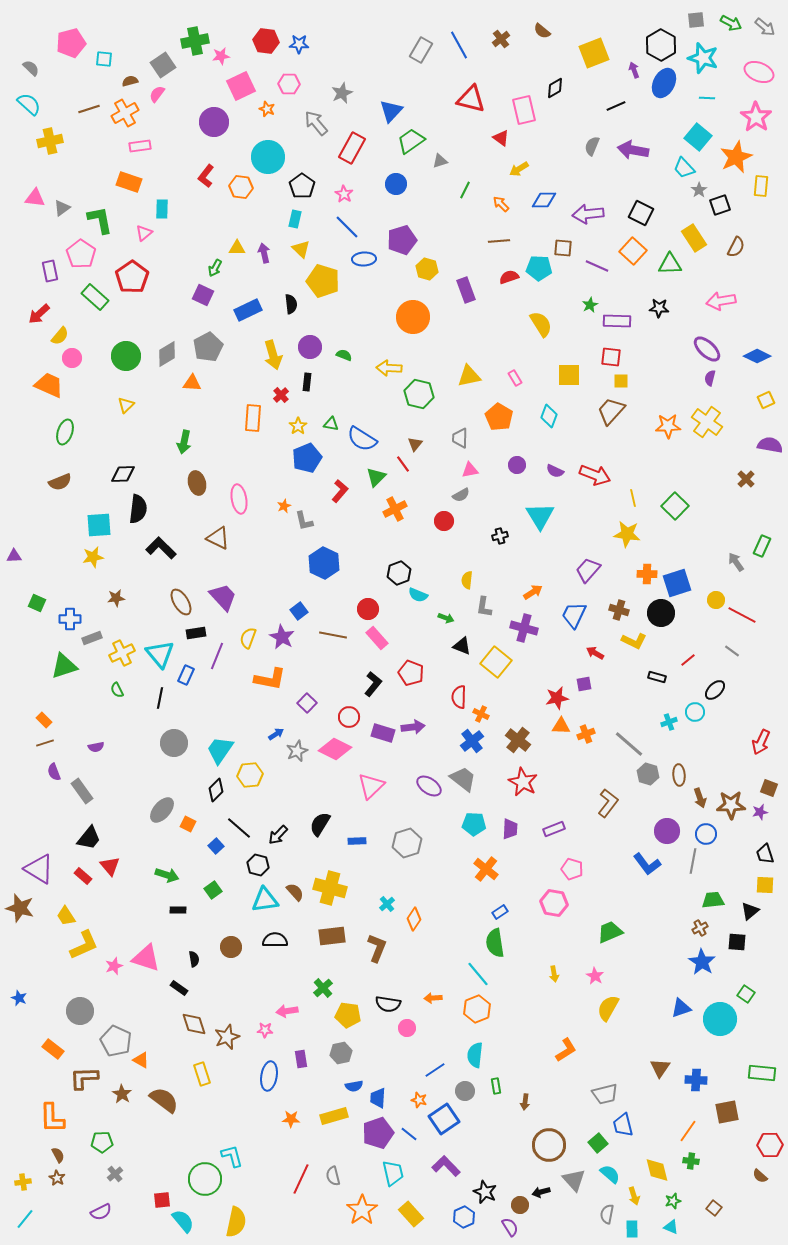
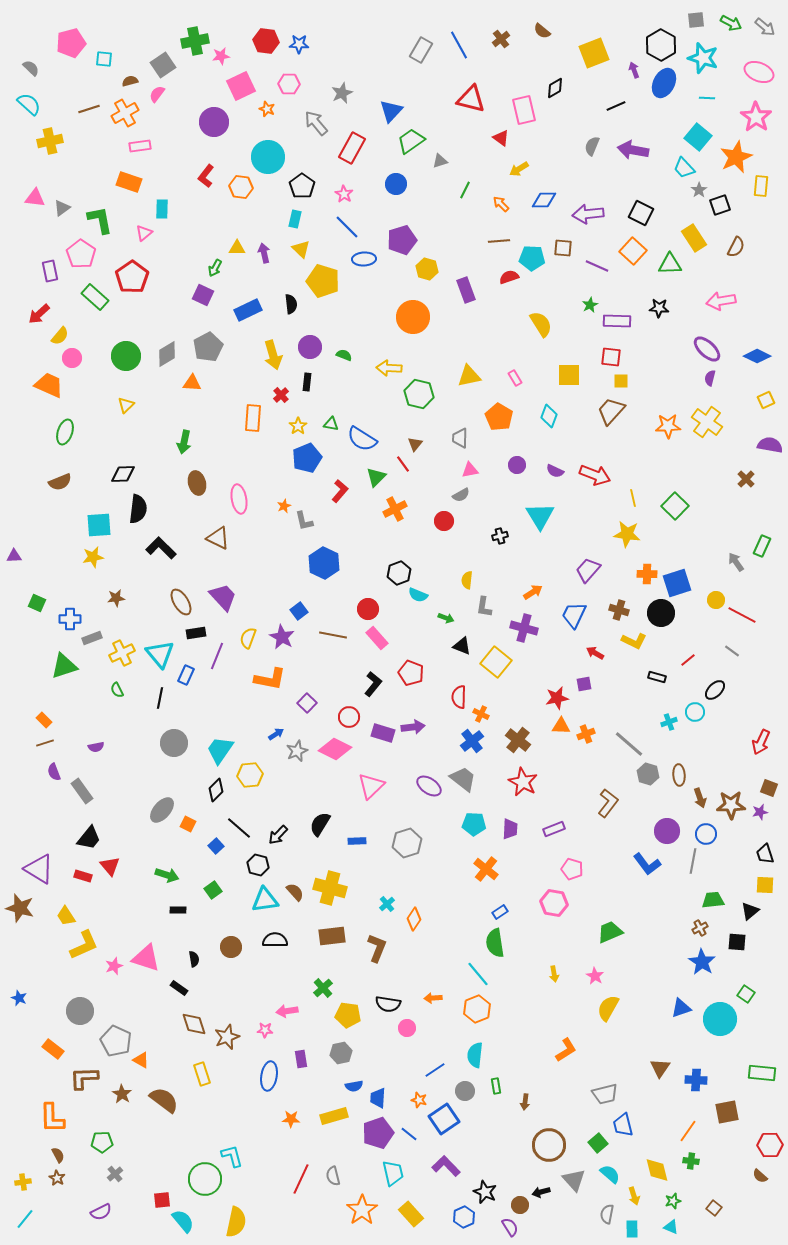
cyan pentagon at (539, 268): moved 7 px left, 10 px up
red rectangle at (83, 876): rotated 24 degrees counterclockwise
